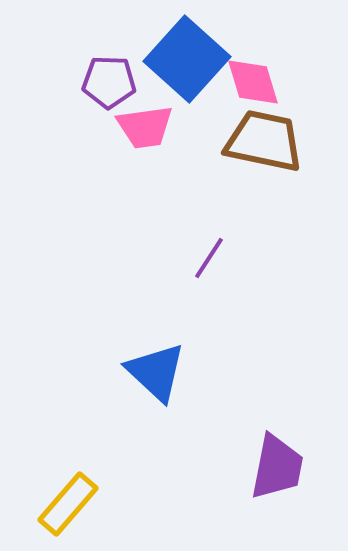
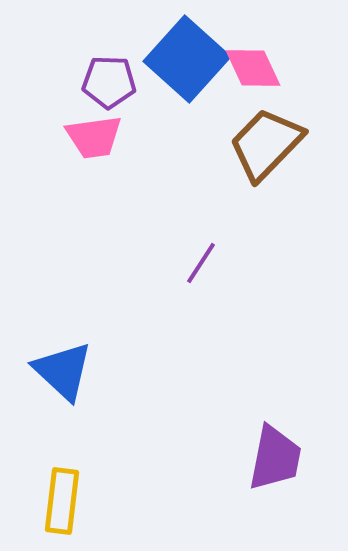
pink diamond: moved 14 px up; rotated 8 degrees counterclockwise
pink trapezoid: moved 51 px left, 10 px down
brown trapezoid: moved 2 px right, 3 px down; rotated 58 degrees counterclockwise
purple line: moved 8 px left, 5 px down
blue triangle: moved 93 px left, 1 px up
purple trapezoid: moved 2 px left, 9 px up
yellow rectangle: moved 6 px left, 3 px up; rotated 34 degrees counterclockwise
